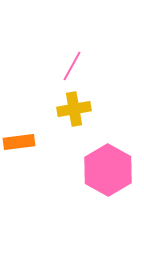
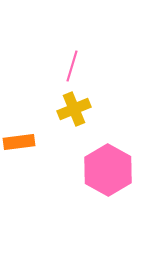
pink line: rotated 12 degrees counterclockwise
yellow cross: rotated 12 degrees counterclockwise
